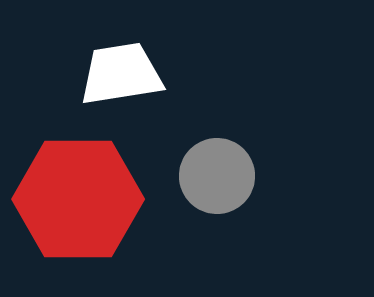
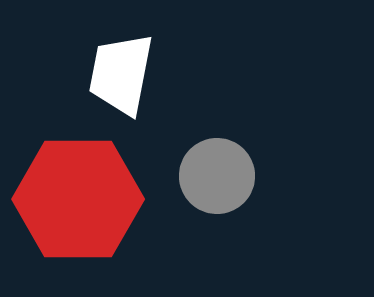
white trapezoid: rotated 70 degrees counterclockwise
